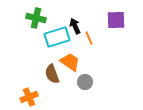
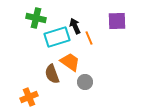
purple square: moved 1 px right, 1 px down
